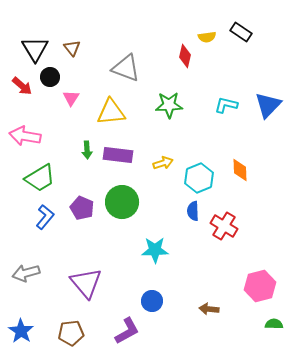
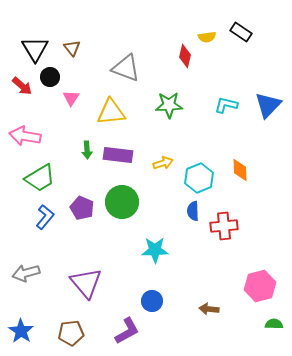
red cross: rotated 36 degrees counterclockwise
